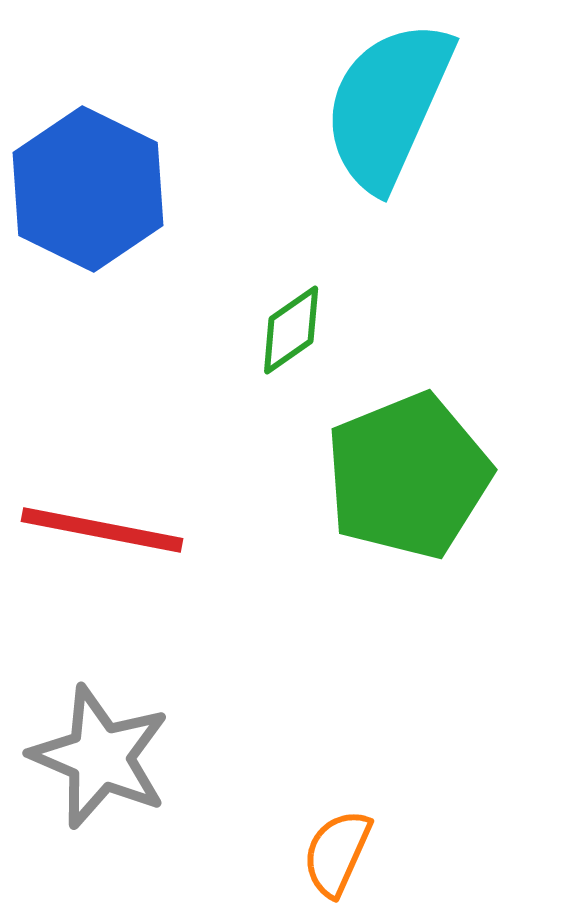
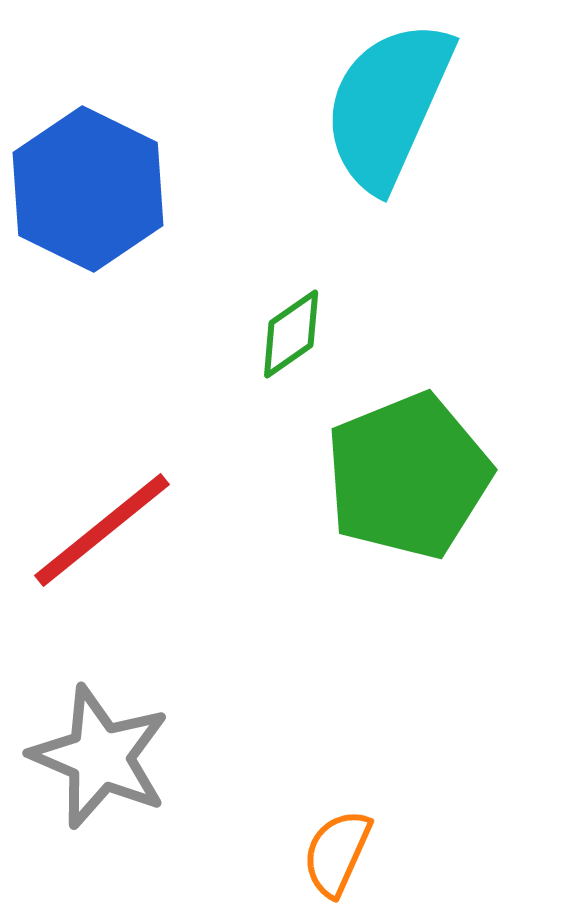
green diamond: moved 4 px down
red line: rotated 50 degrees counterclockwise
